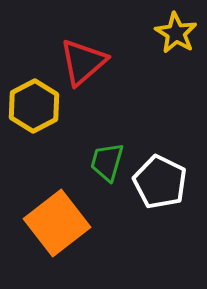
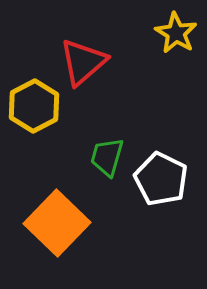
green trapezoid: moved 5 px up
white pentagon: moved 1 px right, 3 px up
orange square: rotated 8 degrees counterclockwise
